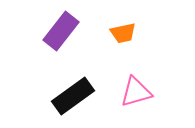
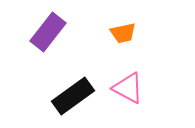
purple rectangle: moved 13 px left, 1 px down
pink triangle: moved 8 px left, 4 px up; rotated 44 degrees clockwise
